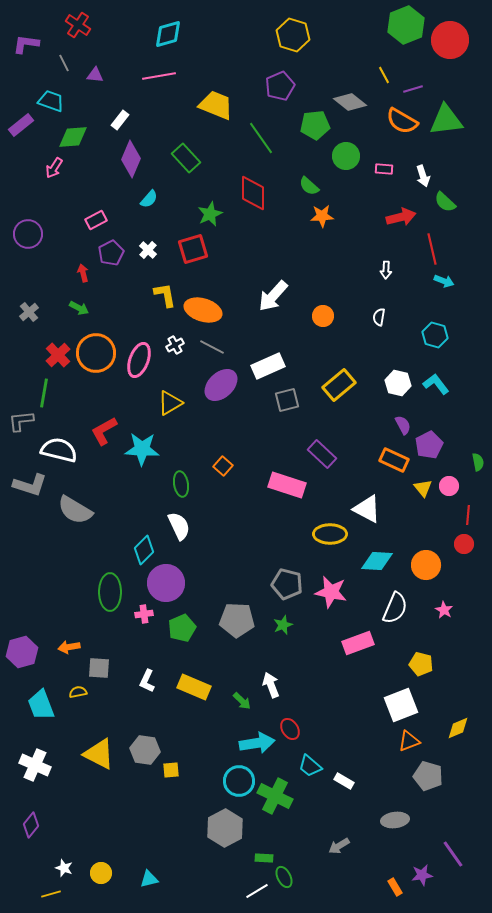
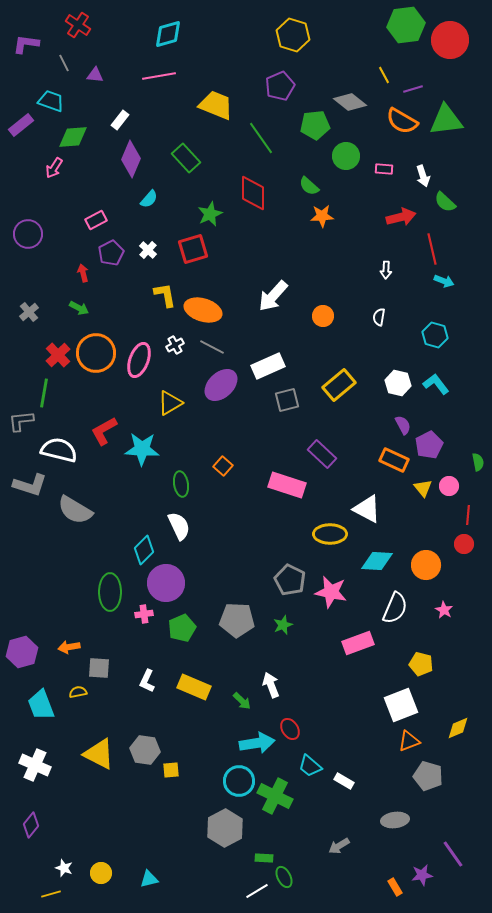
green hexagon at (406, 25): rotated 15 degrees clockwise
gray pentagon at (287, 584): moved 3 px right, 4 px up; rotated 12 degrees clockwise
